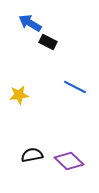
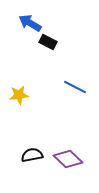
purple diamond: moved 1 px left, 2 px up
